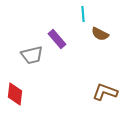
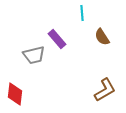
cyan line: moved 1 px left, 1 px up
brown semicircle: moved 2 px right, 3 px down; rotated 30 degrees clockwise
gray trapezoid: moved 2 px right
brown L-shape: moved 2 px up; rotated 130 degrees clockwise
